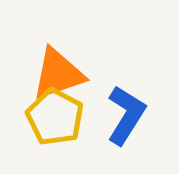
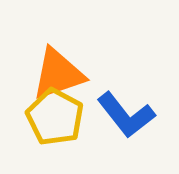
blue L-shape: rotated 110 degrees clockwise
